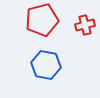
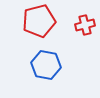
red pentagon: moved 3 px left, 1 px down
